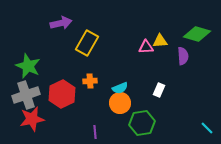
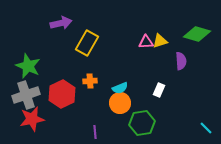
yellow triangle: rotated 14 degrees counterclockwise
pink triangle: moved 5 px up
purple semicircle: moved 2 px left, 5 px down
cyan line: moved 1 px left
